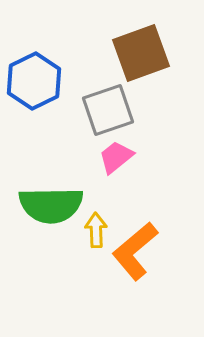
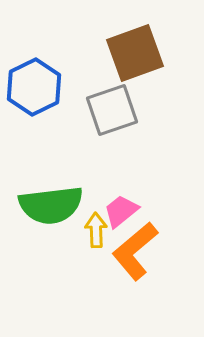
brown square: moved 6 px left
blue hexagon: moved 6 px down
gray square: moved 4 px right
pink trapezoid: moved 5 px right, 54 px down
green semicircle: rotated 6 degrees counterclockwise
